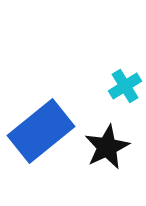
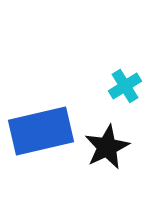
blue rectangle: rotated 26 degrees clockwise
